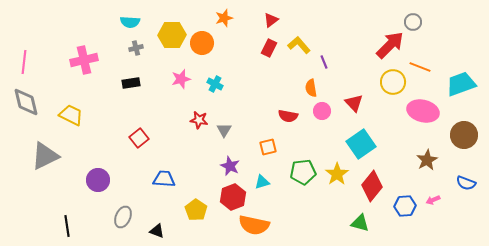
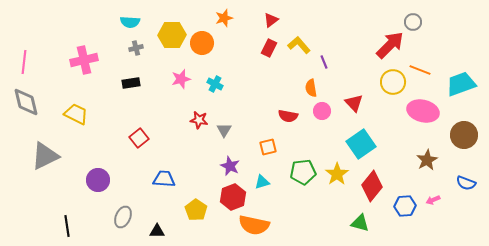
orange line at (420, 67): moved 3 px down
yellow trapezoid at (71, 115): moved 5 px right, 1 px up
black triangle at (157, 231): rotated 21 degrees counterclockwise
